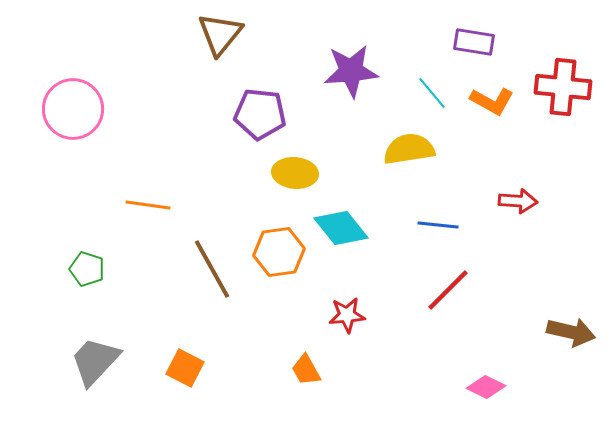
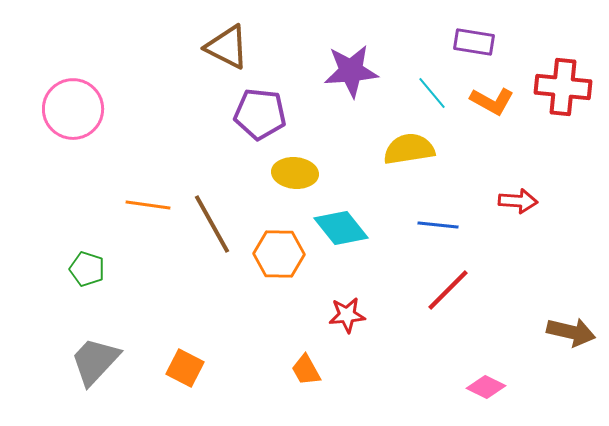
brown triangle: moved 7 px right, 13 px down; rotated 42 degrees counterclockwise
orange hexagon: moved 2 px down; rotated 9 degrees clockwise
brown line: moved 45 px up
